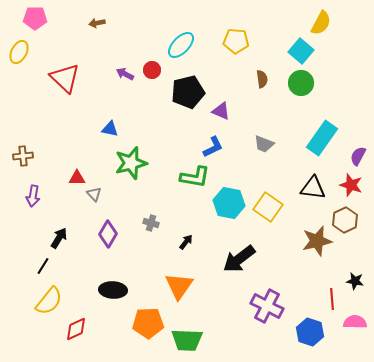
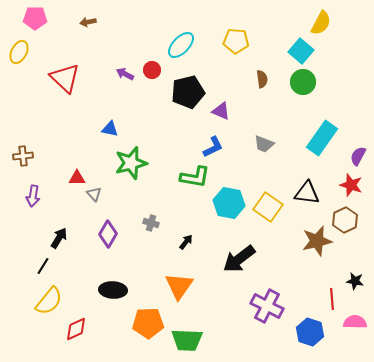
brown arrow at (97, 23): moved 9 px left, 1 px up
green circle at (301, 83): moved 2 px right, 1 px up
black triangle at (313, 188): moved 6 px left, 5 px down
